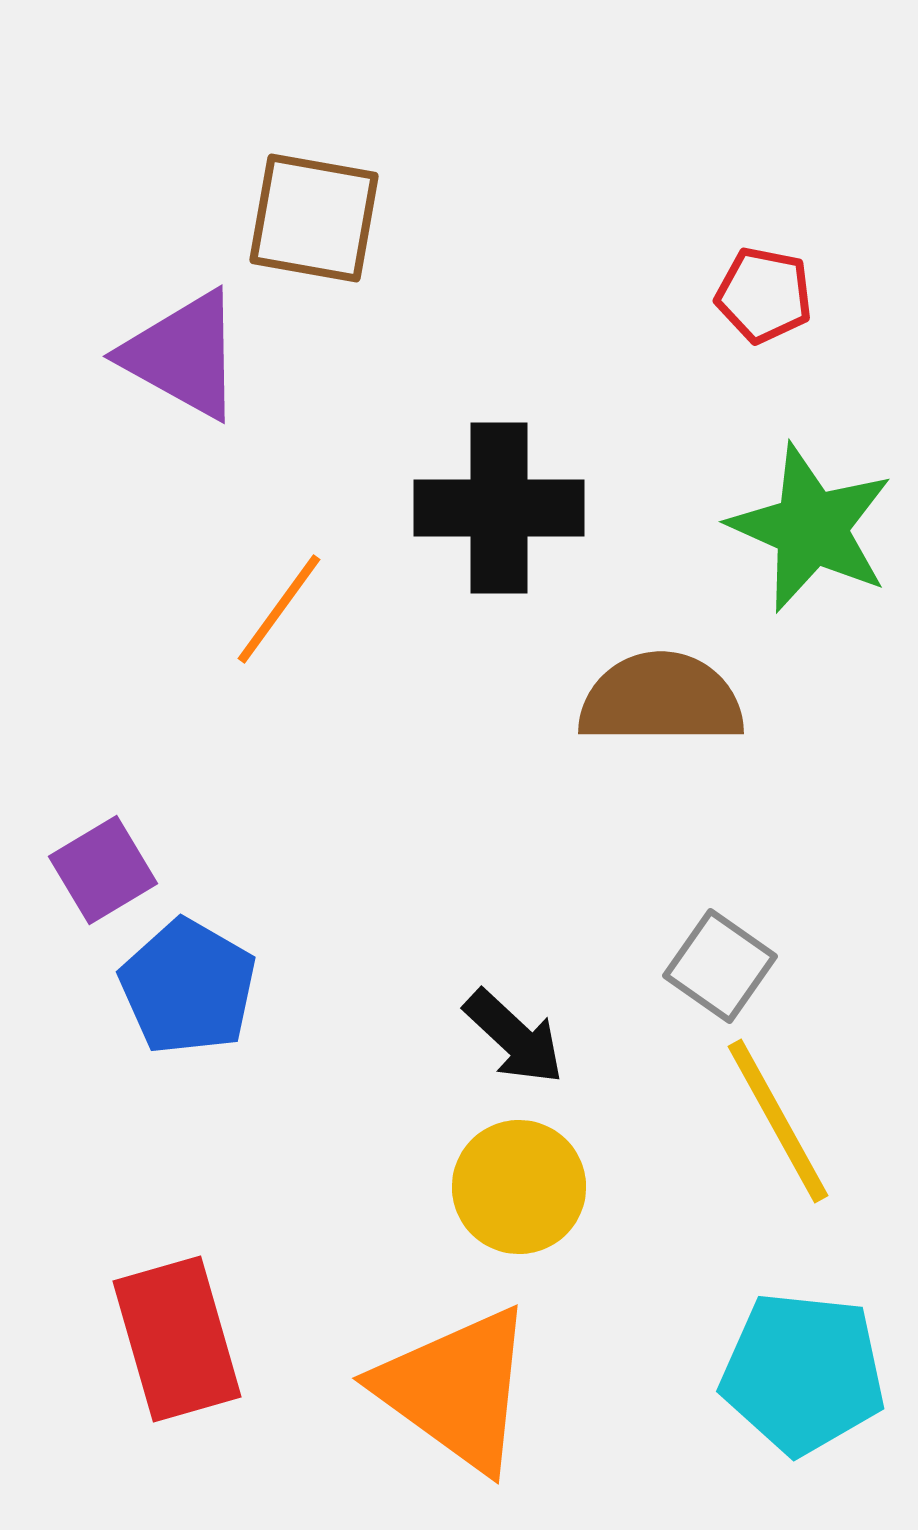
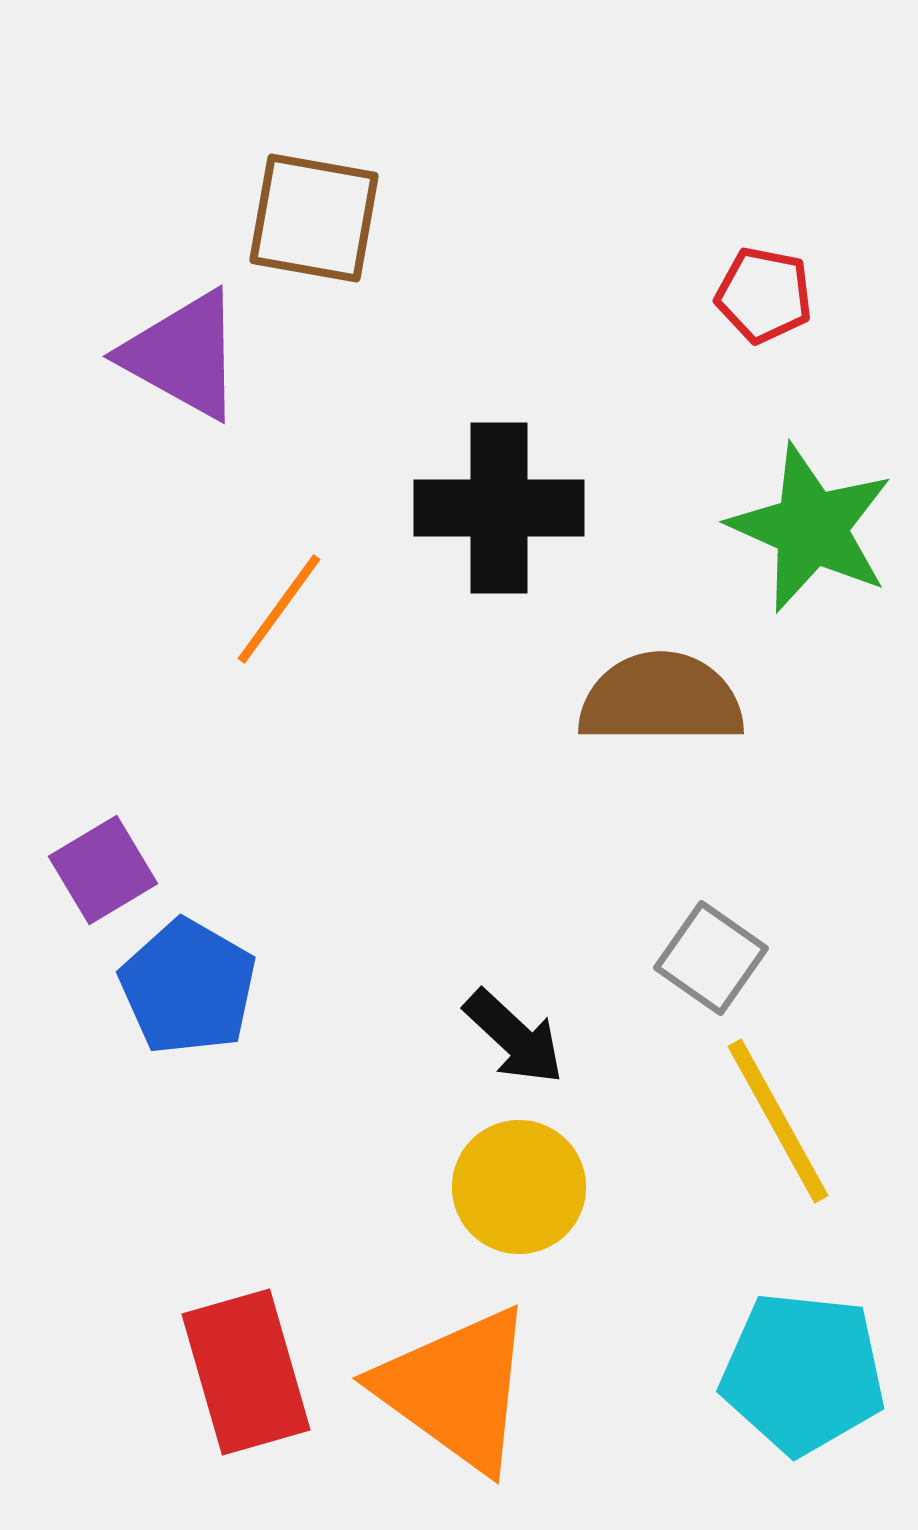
gray square: moved 9 px left, 8 px up
red rectangle: moved 69 px right, 33 px down
